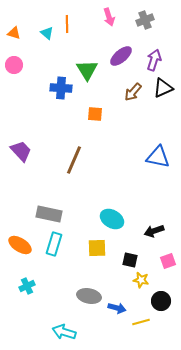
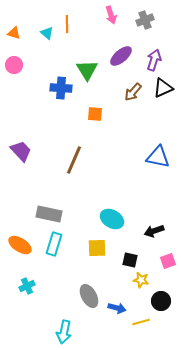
pink arrow: moved 2 px right, 2 px up
gray ellipse: rotated 50 degrees clockwise
cyan arrow: rotated 95 degrees counterclockwise
